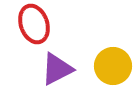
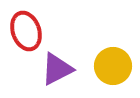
red ellipse: moved 8 px left, 7 px down
